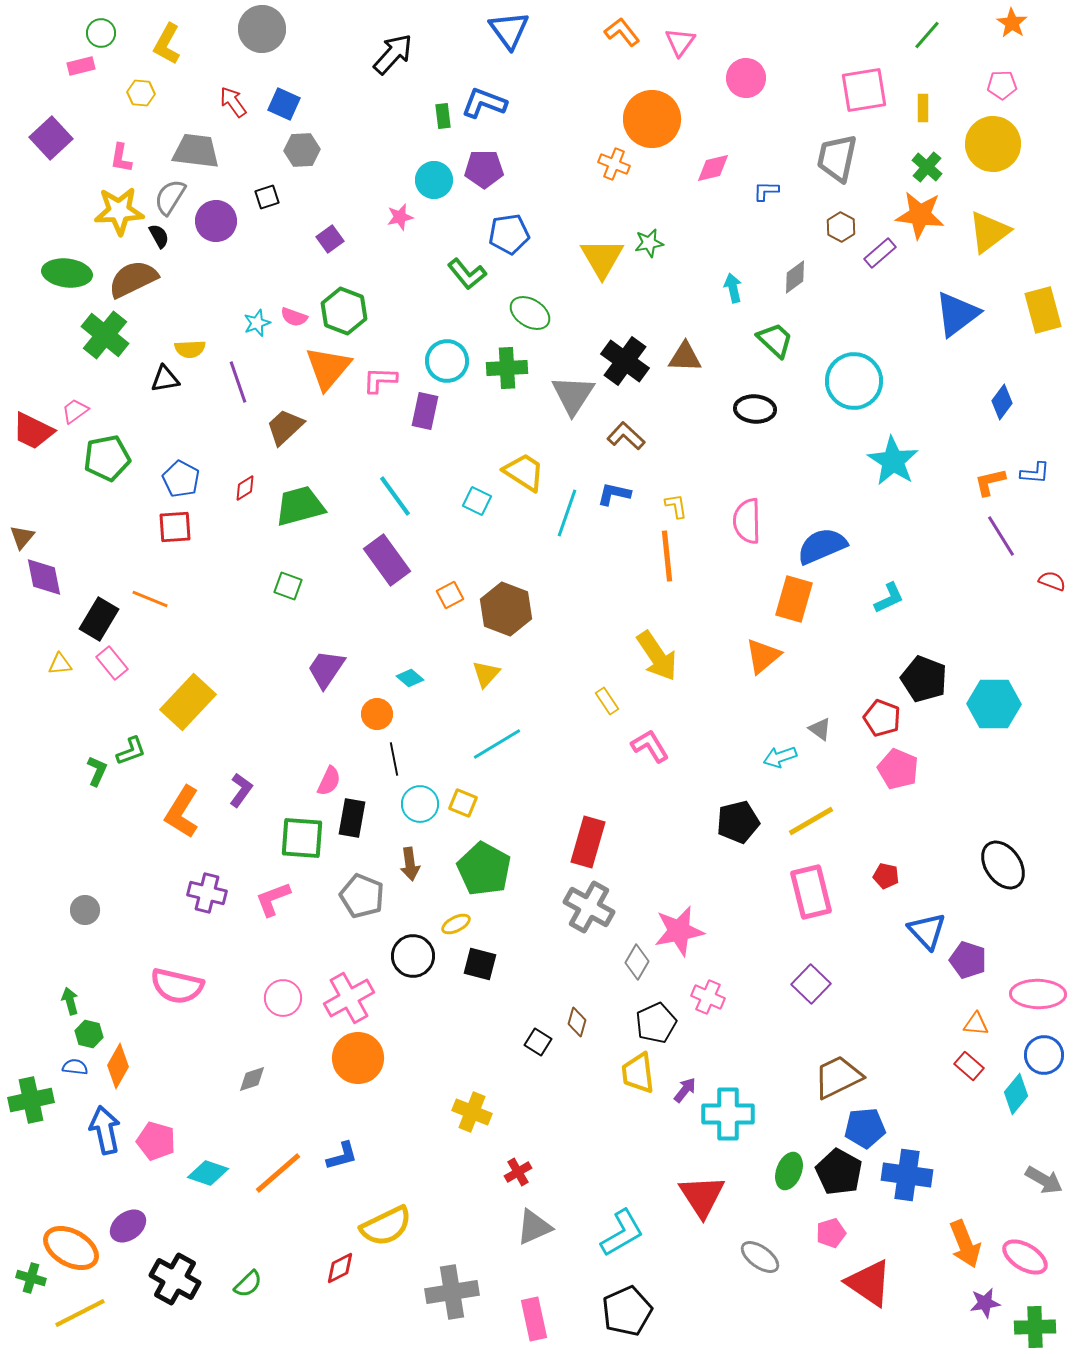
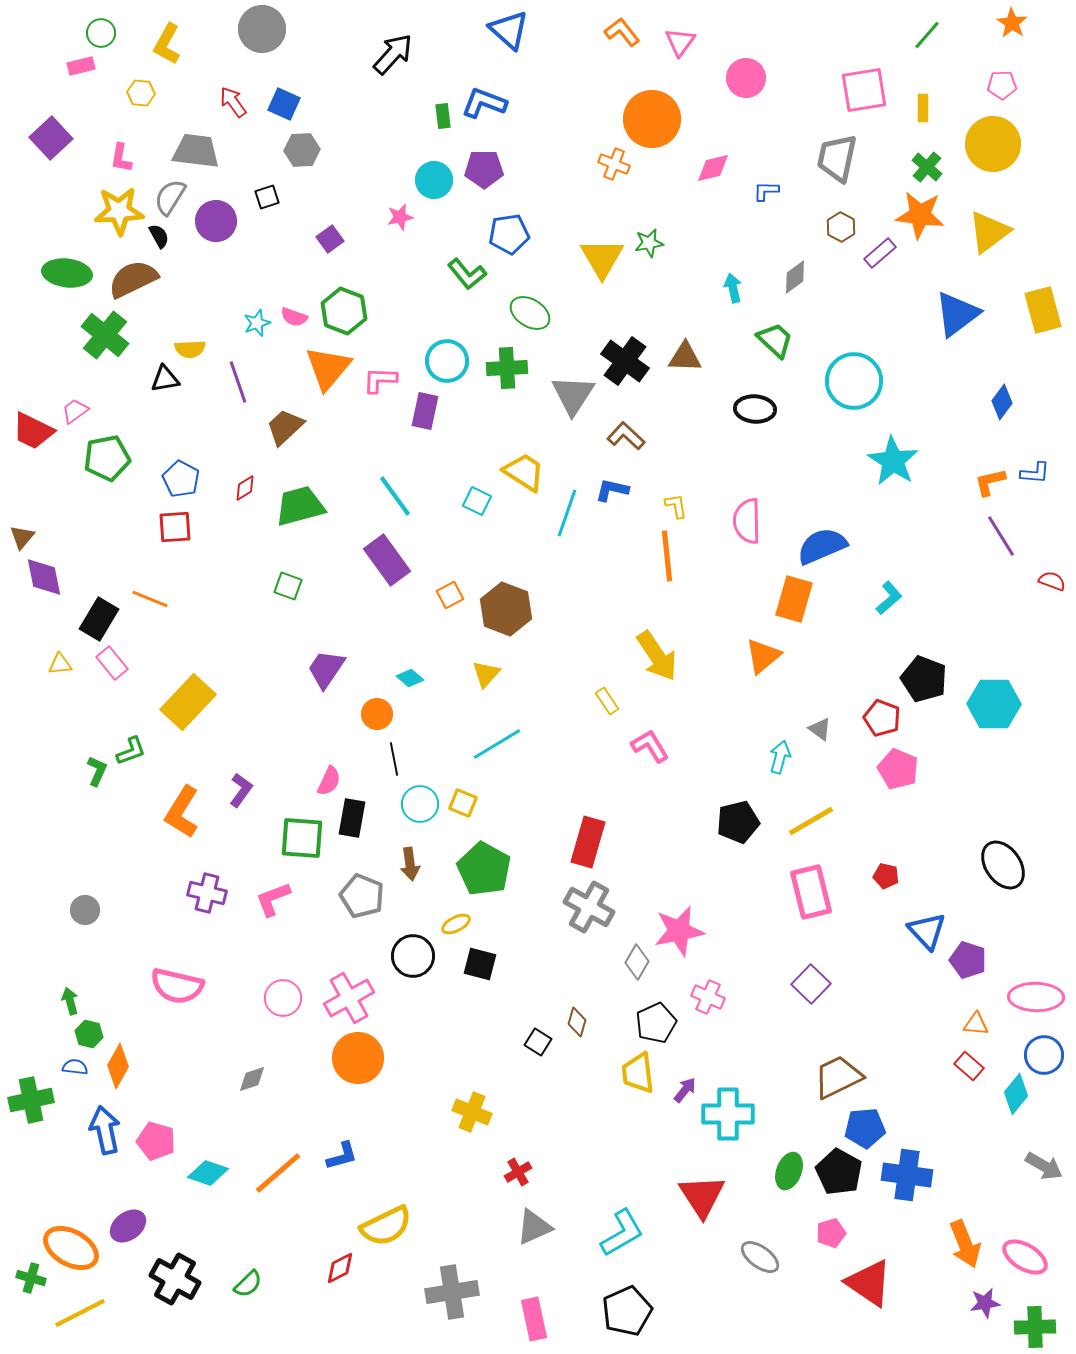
blue triangle at (509, 30): rotated 12 degrees counterclockwise
blue L-shape at (614, 494): moved 2 px left, 4 px up
cyan L-shape at (889, 598): rotated 16 degrees counterclockwise
cyan arrow at (780, 757): rotated 124 degrees clockwise
pink ellipse at (1038, 994): moved 2 px left, 3 px down
gray arrow at (1044, 1180): moved 14 px up
